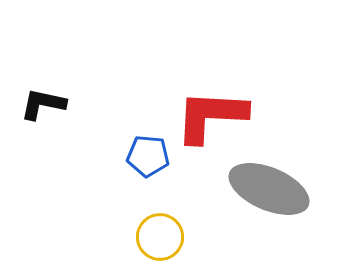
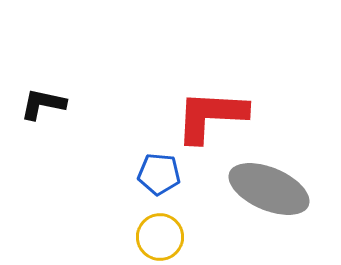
blue pentagon: moved 11 px right, 18 px down
